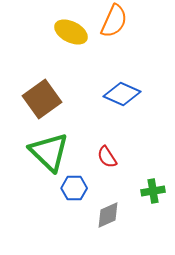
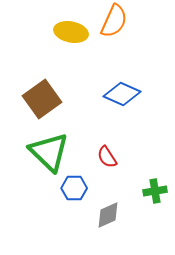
yellow ellipse: rotated 16 degrees counterclockwise
green cross: moved 2 px right
